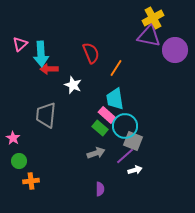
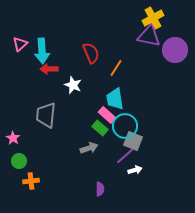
cyan arrow: moved 1 px right, 3 px up
gray arrow: moved 7 px left, 5 px up
